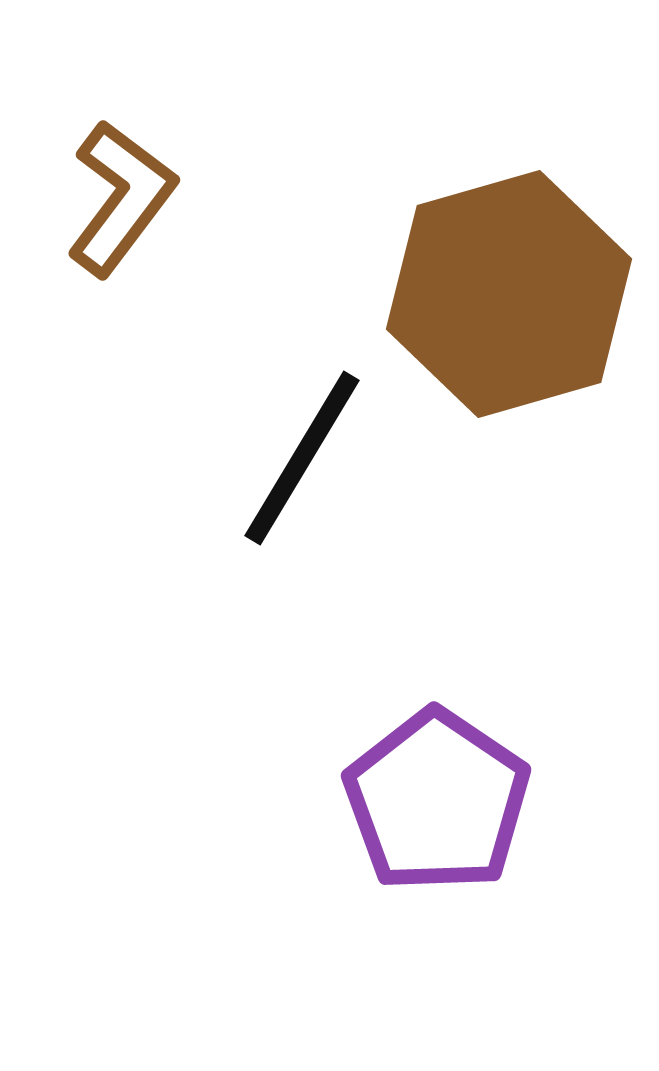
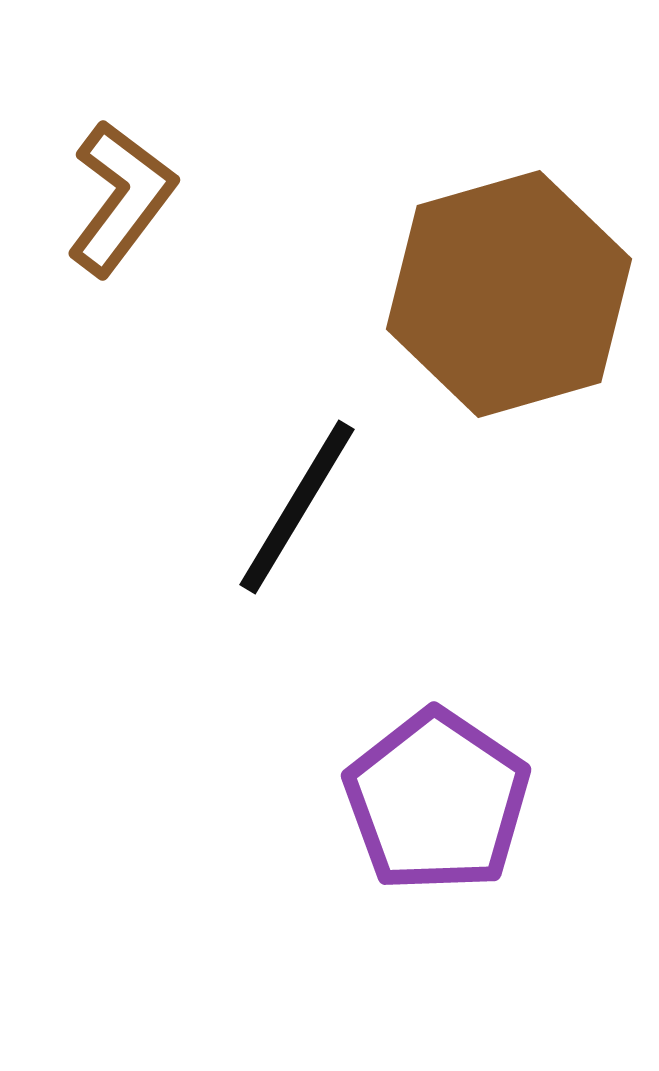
black line: moved 5 px left, 49 px down
